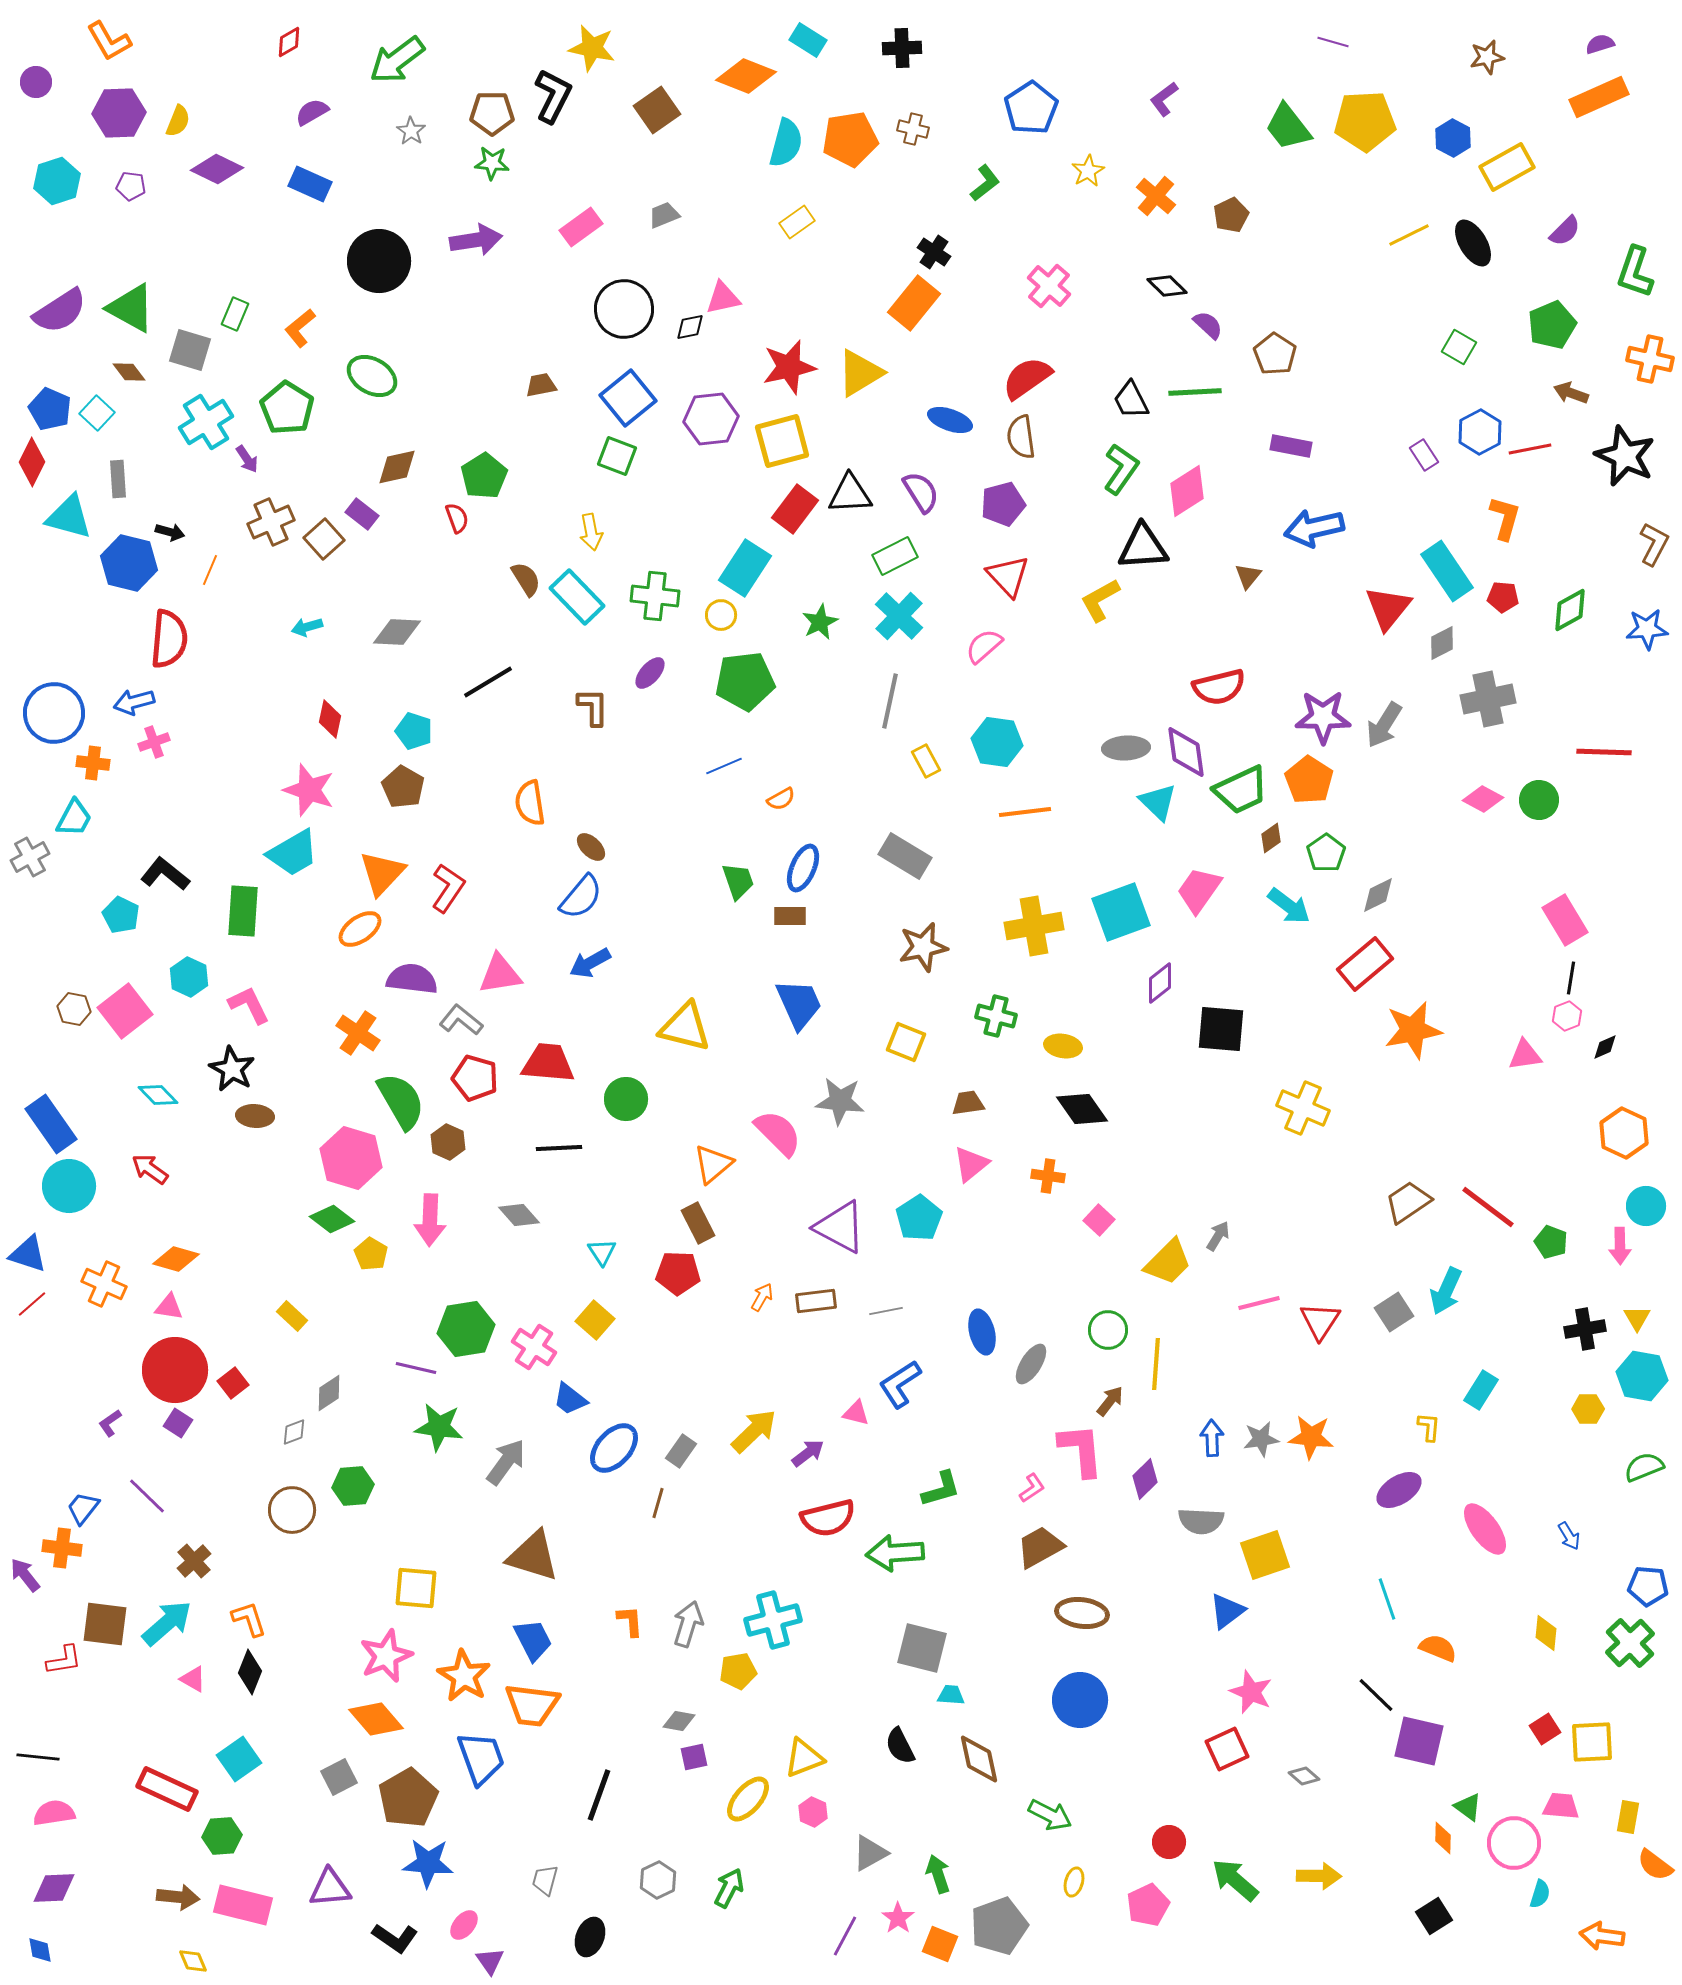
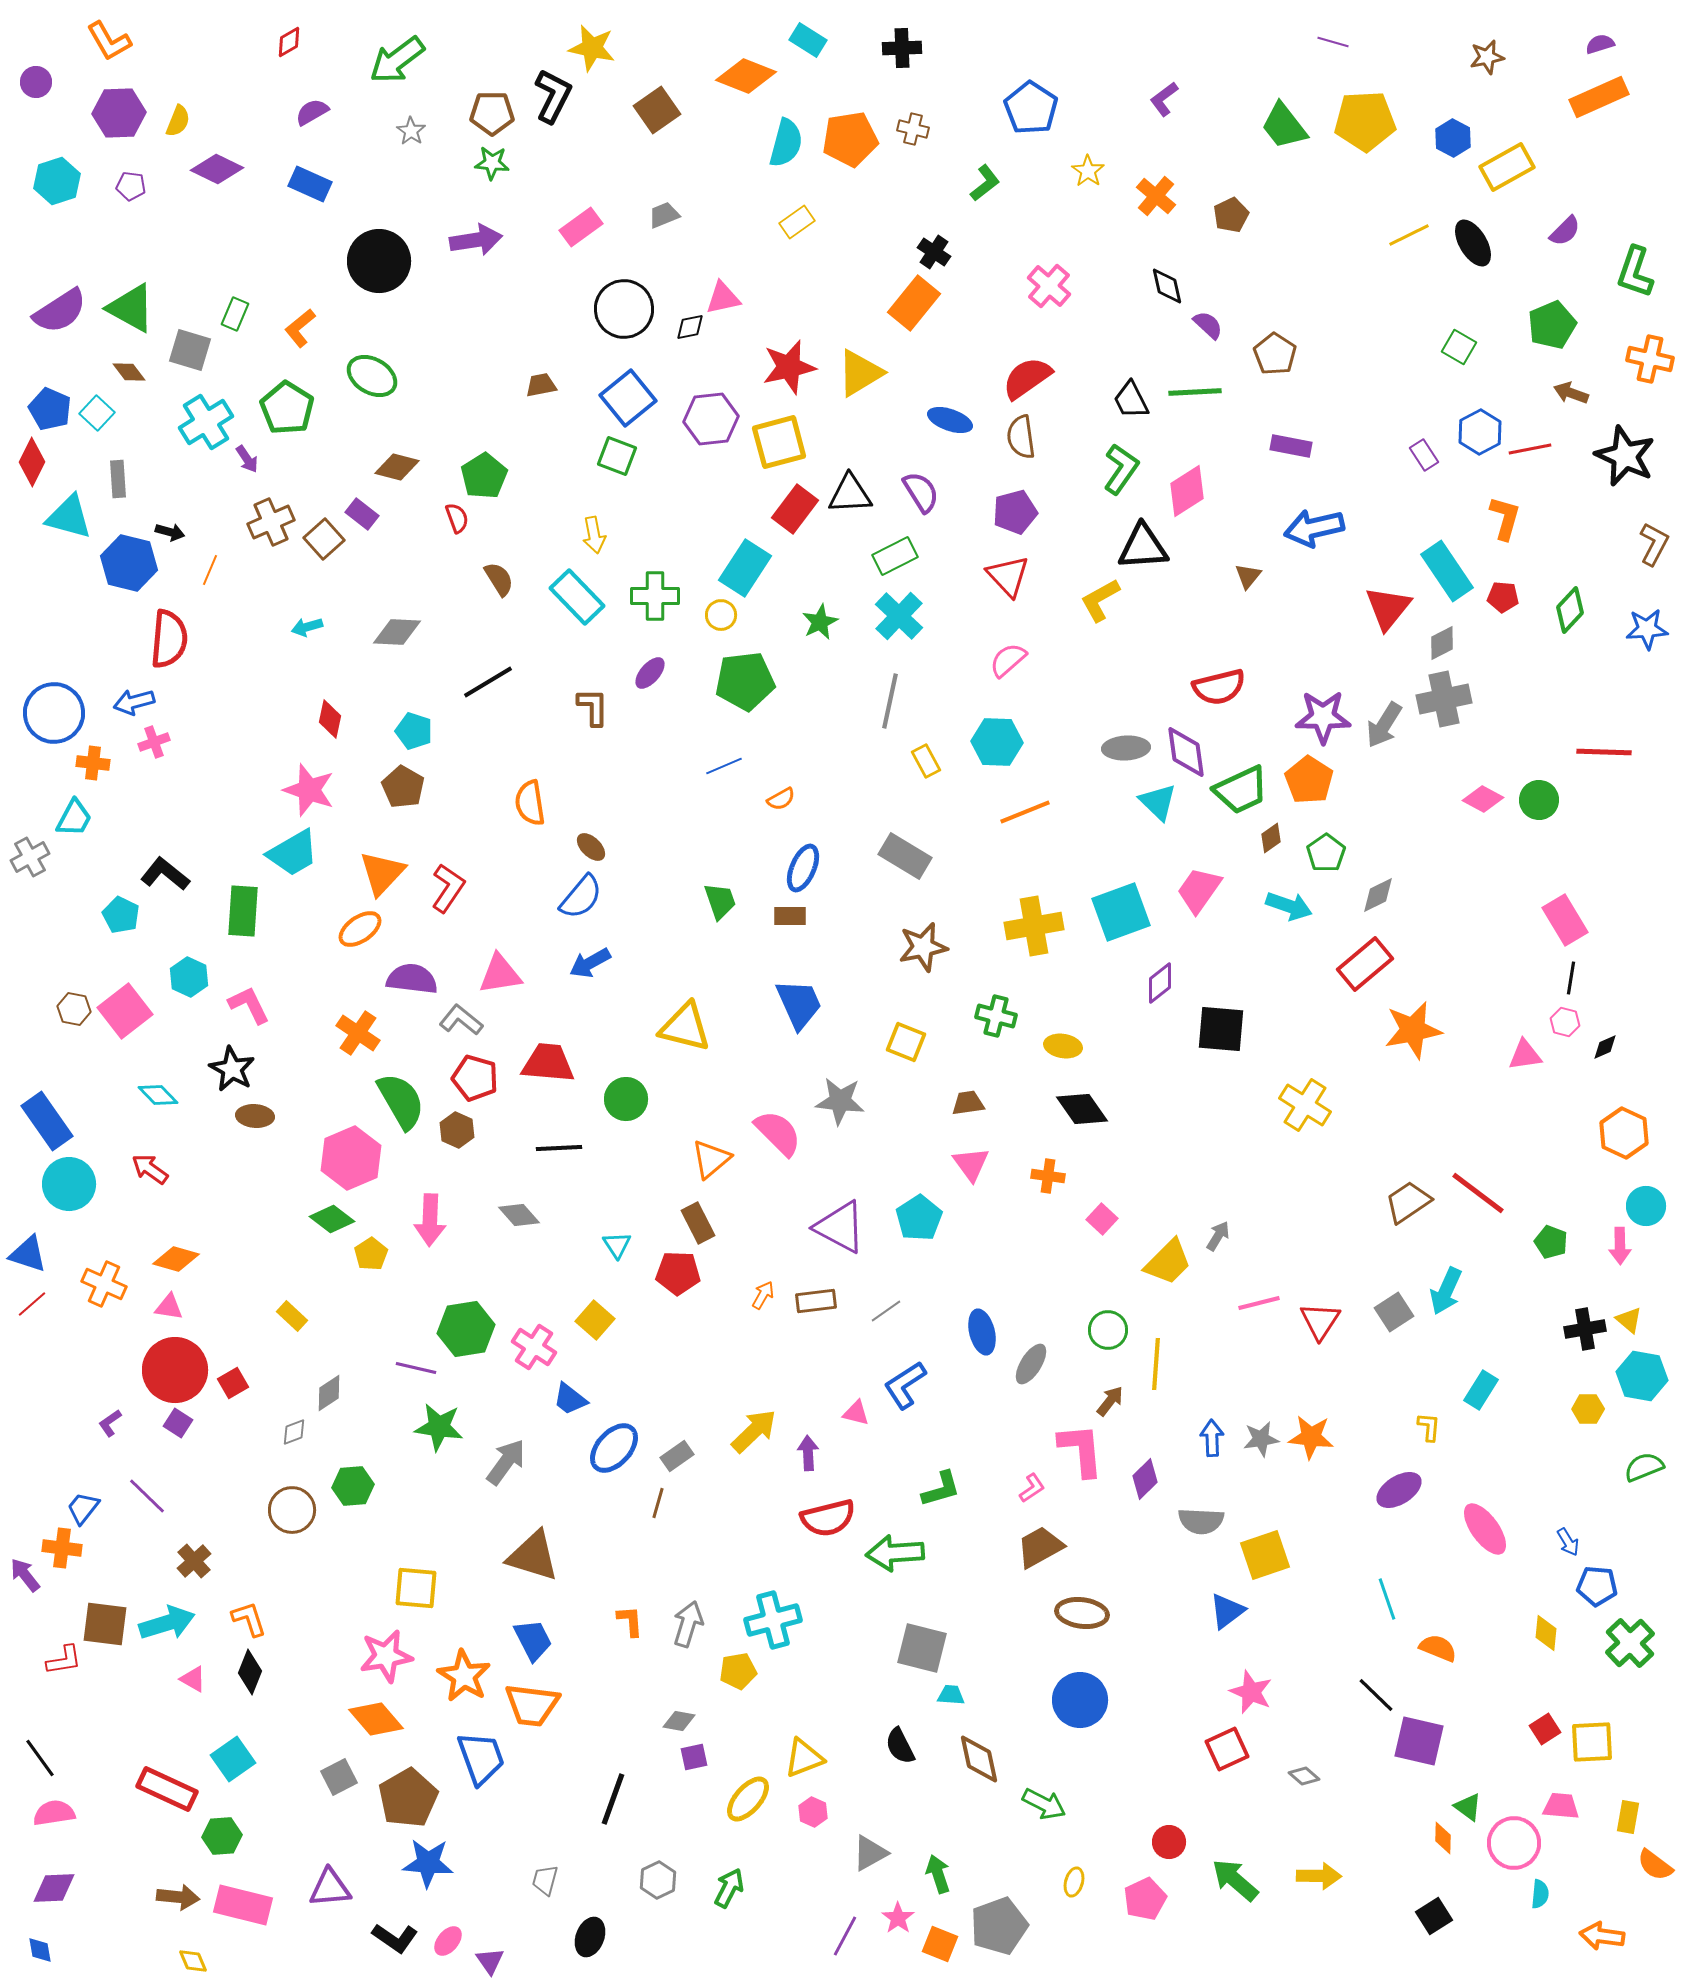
blue pentagon at (1031, 108): rotated 6 degrees counterclockwise
green trapezoid at (1288, 127): moved 4 px left, 1 px up
yellow star at (1088, 171): rotated 8 degrees counterclockwise
black diamond at (1167, 286): rotated 33 degrees clockwise
yellow square at (782, 441): moved 3 px left, 1 px down
brown diamond at (397, 467): rotated 27 degrees clockwise
purple pentagon at (1003, 504): moved 12 px right, 8 px down
yellow arrow at (591, 532): moved 3 px right, 3 px down
brown semicircle at (526, 579): moved 27 px left
green cross at (655, 596): rotated 6 degrees counterclockwise
green diamond at (1570, 610): rotated 18 degrees counterclockwise
pink semicircle at (984, 646): moved 24 px right, 14 px down
gray cross at (1488, 699): moved 44 px left
cyan hexagon at (997, 742): rotated 6 degrees counterclockwise
orange line at (1025, 812): rotated 15 degrees counterclockwise
green trapezoid at (738, 881): moved 18 px left, 20 px down
cyan arrow at (1289, 906): rotated 18 degrees counterclockwise
pink hexagon at (1567, 1016): moved 2 px left, 6 px down; rotated 24 degrees counterclockwise
yellow cross at (1303, 1108): moved 2 px right, 3 px up; rotated 9 degrees clockwise
blue rectangle at (51, 1124): moved 4 px left, 3 px up
brown hexagon at (448, 1142): moved 9 px right, 12 px up
pink hexagon at (351, 1158): rotated 20 degrees clockwise
orange triangle at (713, 1164): moved 2 px left, 5 px up
pink triangle at (971, 1164): rotated 27 degrees counterclockwise
cyan circle at (69, 1186): moved 2 px up
red line at (1488, 1207): moved 10 px left, 14 px up
pink square at (1099, 1220): moved 3 px right, 1 px up
cyan triangle at (602, 1252): moved 15 px right, 7 px up
yellow pentagon at (371, 1254): rotated 8 degrees clockwise
orange arrow at (762, 1297): moved 1 px right, 2 px up
gray line at (886, 1311): rotated 24 degrees counterclockwise
yellow triangle at (1637, 1318): moved 8 px left, 2 px down; rotated 20 degrees counterclockwise
red square at (233, 1383): rotated 8 degrees clockwise
blue L-shape at (900, 1384): moved 5 px right, 1 px down
gray rectangle at (681, 1451): moved 4 px left, 5 px down; rotated 20 degrees clockwise
purple arrow at (808, 1453): rotated 56 degrees counterclockwise
blue arrow at (1569, 1536): moved 1 px left, 6 px down
blue pentagon at (1648, 1586): moved 51 px left
cyan arrow at (167, 1623): rotated 24 degrees clockwise
pink star at (386, 1656): rotated 12 degrees clockwise
black line at (38, 1757): moved 2 px right, 1 px down; rotated 48 degrees clockwise
cyan square at (239, 1759): moved 6 px left
black line at (599, 1795): moved 14 px right, 4 px down
green arrow at (1050, 1815): moved 6 px left, 11 px up
cyan semicircle at (1540, 1894): rotated 12 degrees counterclockwise
pink pentagon at (1148, 1905): moved 3 px left, 6 px up
pink ellipse at (464, 1925): moved 16 px left, 16 px down
